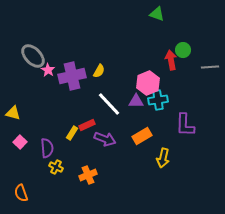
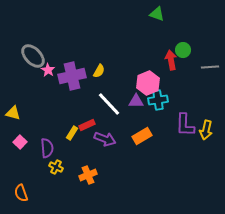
yellow arrow: moved 43 px right, 28 px up
